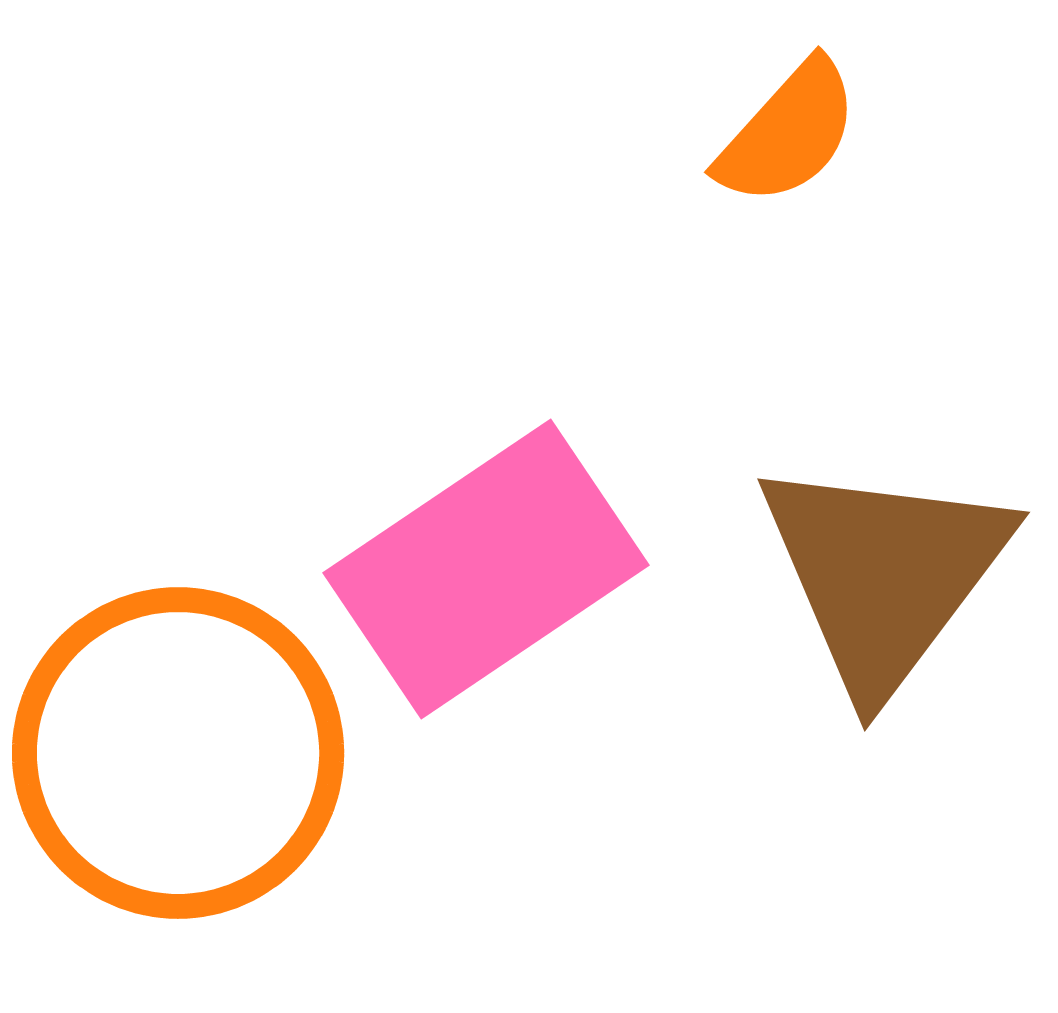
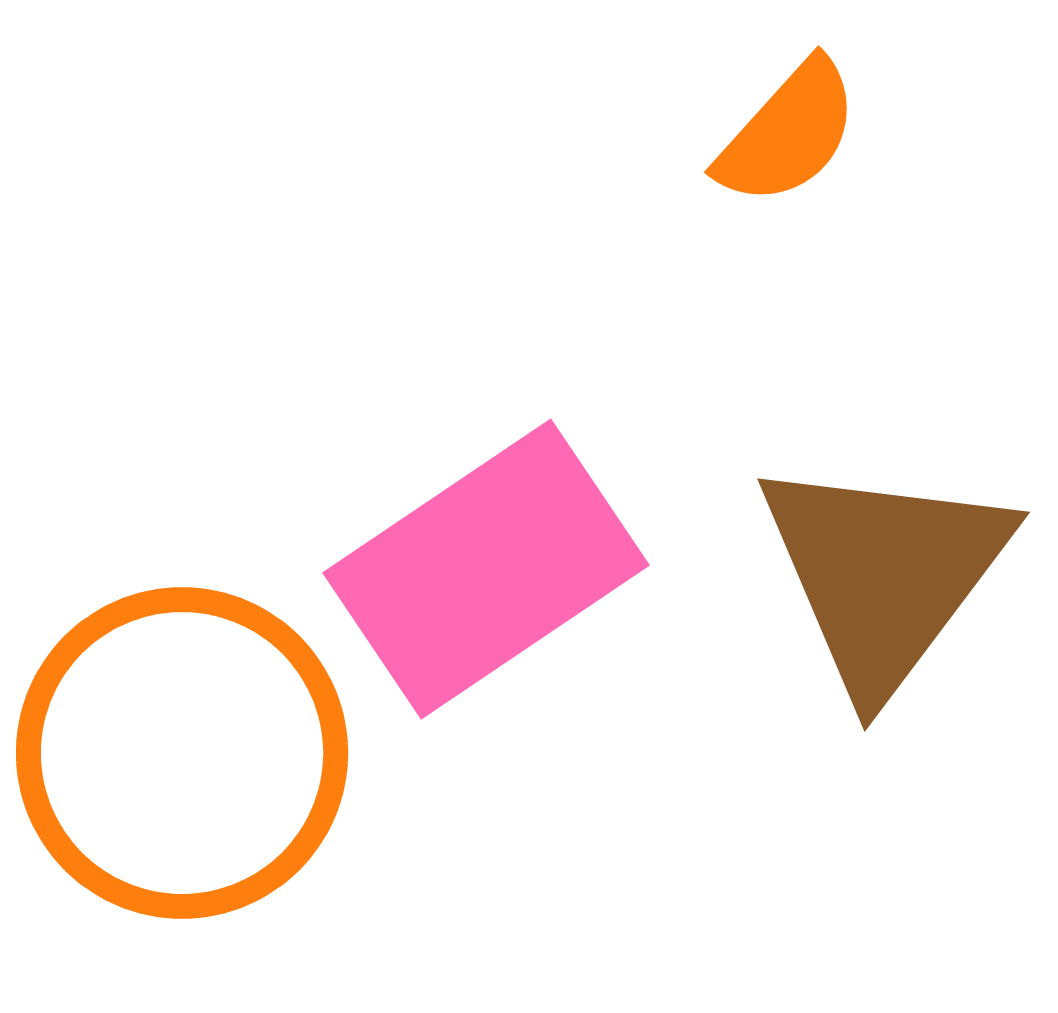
orange circle: moved 4 px right
